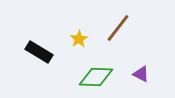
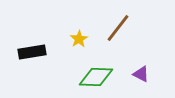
black rectangle: moved 7 px left; rotated 40 degrees counterclockwise
